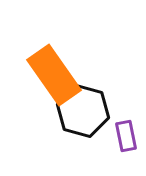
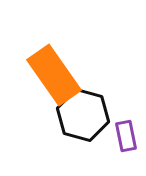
black hexagon: moved 4 px down
